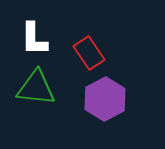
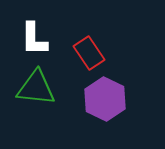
purple hexagon: rotated 6 degrees counterclockwise
